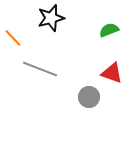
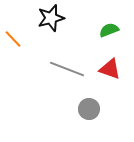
orange line: moved 1 px down
gray line: moved 27 px right
red triangle: moved 2 px left, 4 px up
gray circle: moved 12 px down
